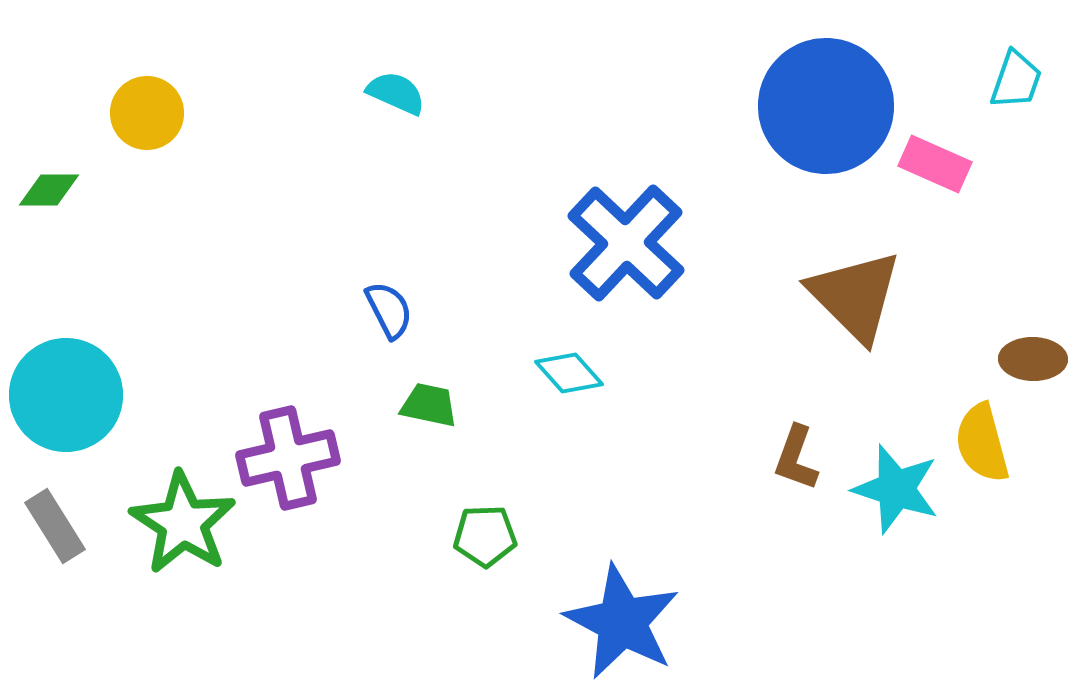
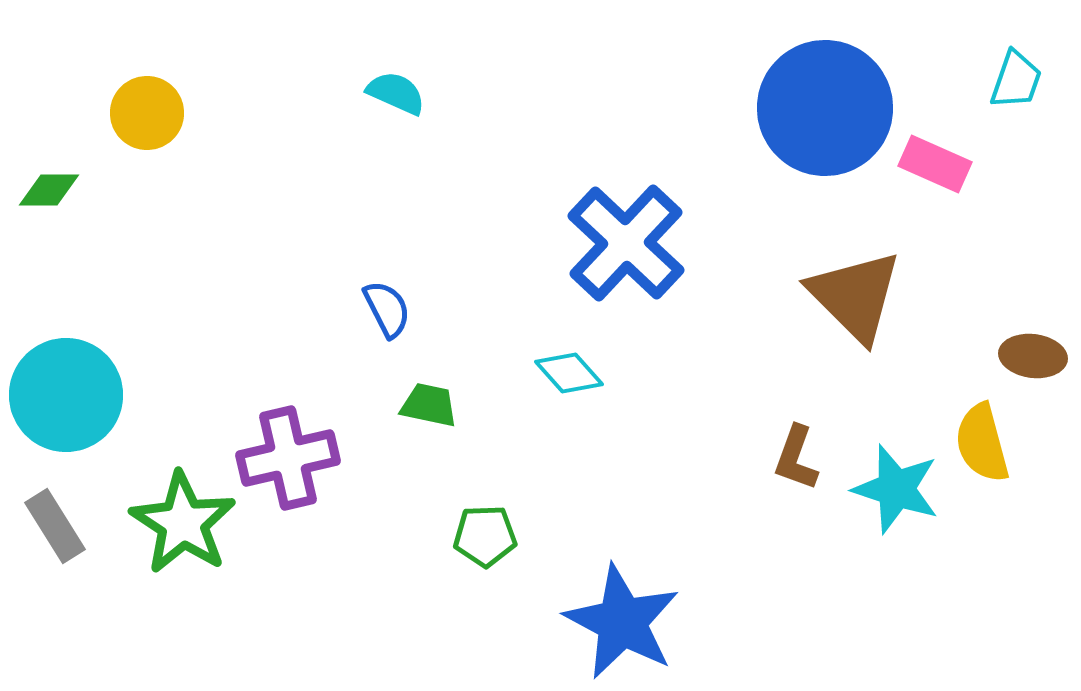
blue circle: moved 1 px left, 2 px down
blue semicircle: moved 2 px left, 1 px up
brown ellipse: moved 3 px up; rotated 6 degrees clockwise
